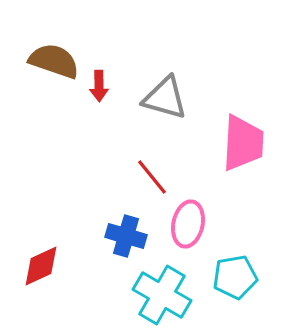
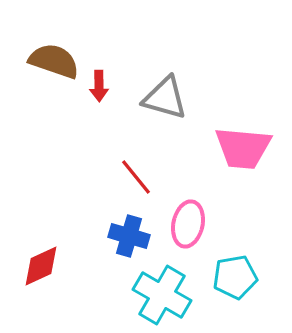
pink trapezoid: moved 5 px down; rotated 92 degrees clockwise
red line: moved 16 px left
blue cross: moved 3 px right
